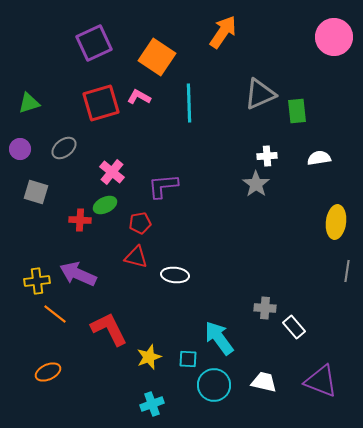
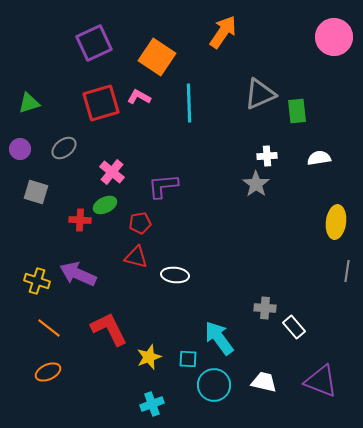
yellow cross: rotated 25 degrees clockwise
orange line: moved 6 px left, 14 px down
